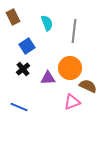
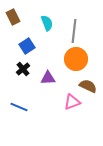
orange circle: moved 6 px right, 9 px up
